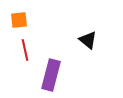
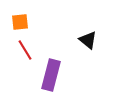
orange square: moved 1 px right, 2 px down
red line: rotated 20 degrees counterclockwise
